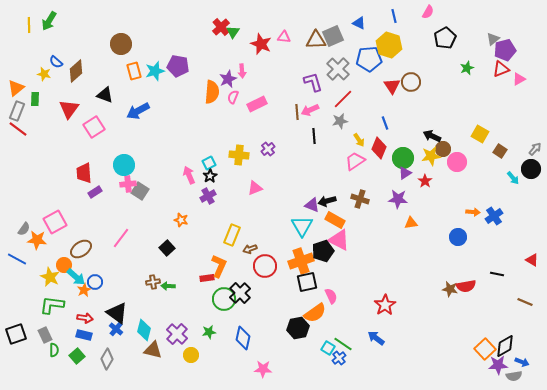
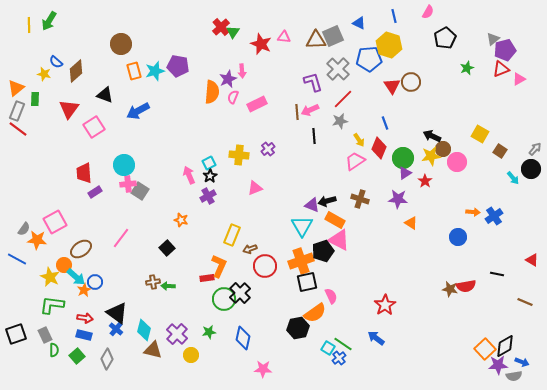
orange triangle at (411, 223): rotated 40 degrees clockwise
